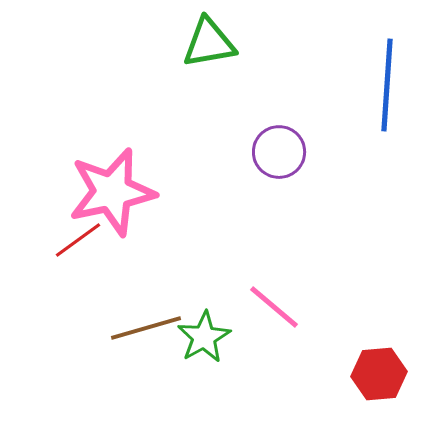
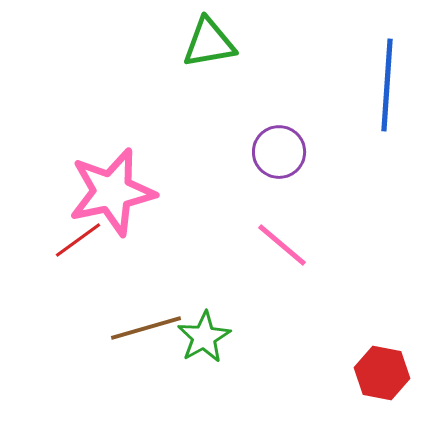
pink line: moved 8 px right, 62 px up
red hexagon: moved 3 px right, 1 px up; rotated 16 degrees clockwise
